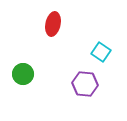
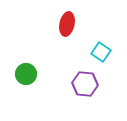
red ellipse: moved 14 px right
green circle: moved 3 px right
